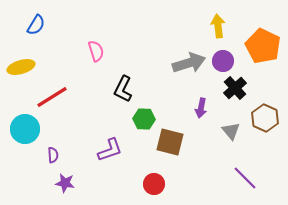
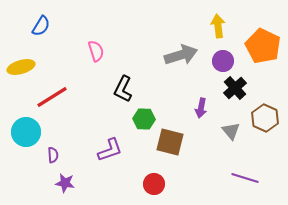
blue semicircle: moved 5 px right, 1 px down
gray arrow: moved 8 px left, 8 px up
cyan circle: moved 1 px right, 3 px down
purple line: rotated 28 degrees counterclockwise
